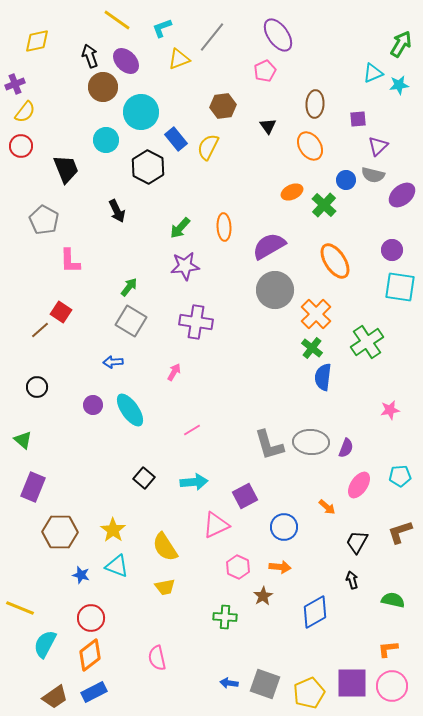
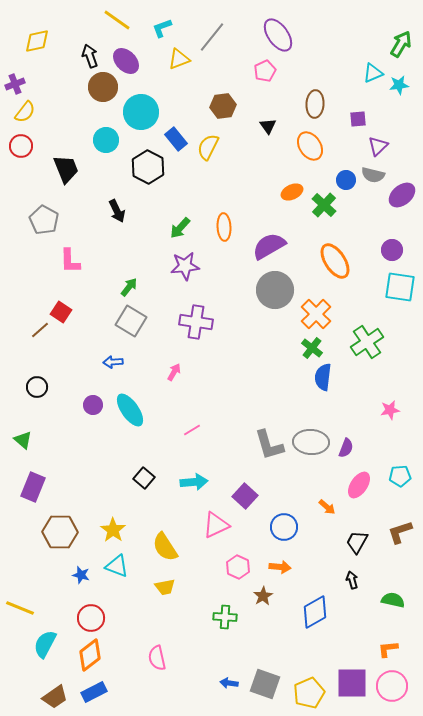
purple square at (245, 496): rotated 20 degrees counterclockwise
